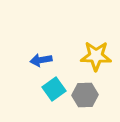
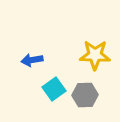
yellow star: moved 1 px left, 1 px up
blue arrow: moved 9 px left
